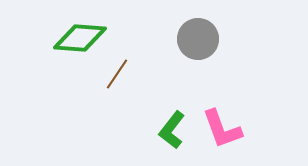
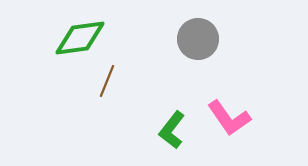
green diamond: rotated 12 degrees counterclockwise
brown line: moved 10 px left, 7 px down; rotated 12 degrees counterclockwise
pink L-shape: moved 7 px right, 11 px up; rotated 15 degrees counterclockwise
